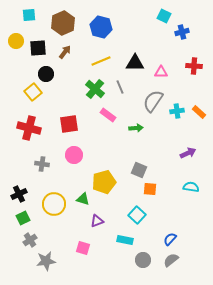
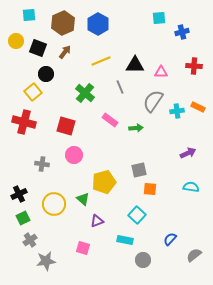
cyan square at (164, 16): moved 5 px left, 2 px down; rotated 32 degrees counterclockwise
blue hexagon at (101, 27): moved 3 px left, 3 px up; rotated 15 degrees clockwise
black square at (38, 48): rotated 24 degrees clockwise
black triangle at (135, 63): moved 2 px down
green cross at (95, 89): moved 10 px left, 4 px down
orange rectangle at (199, 112): moved 1 px left, 5 px up; rotated 16 degrees counterclockwise
pink rectangle at (108, 115): moved 2 px right, 5 px down
red square at (69, 124): moved 3 px left, 2 px down; rotated 24 degrees clockwise
red cross at (29, 128): moved 5 px left, 6 px up
gray square at (139, 170): rotated 35 degrees counterclockwise
green triangle at (83, 199): rotated 24 degrees clockwise
gray semicircle at (171, 260): moved 23 px right, 5 px up
